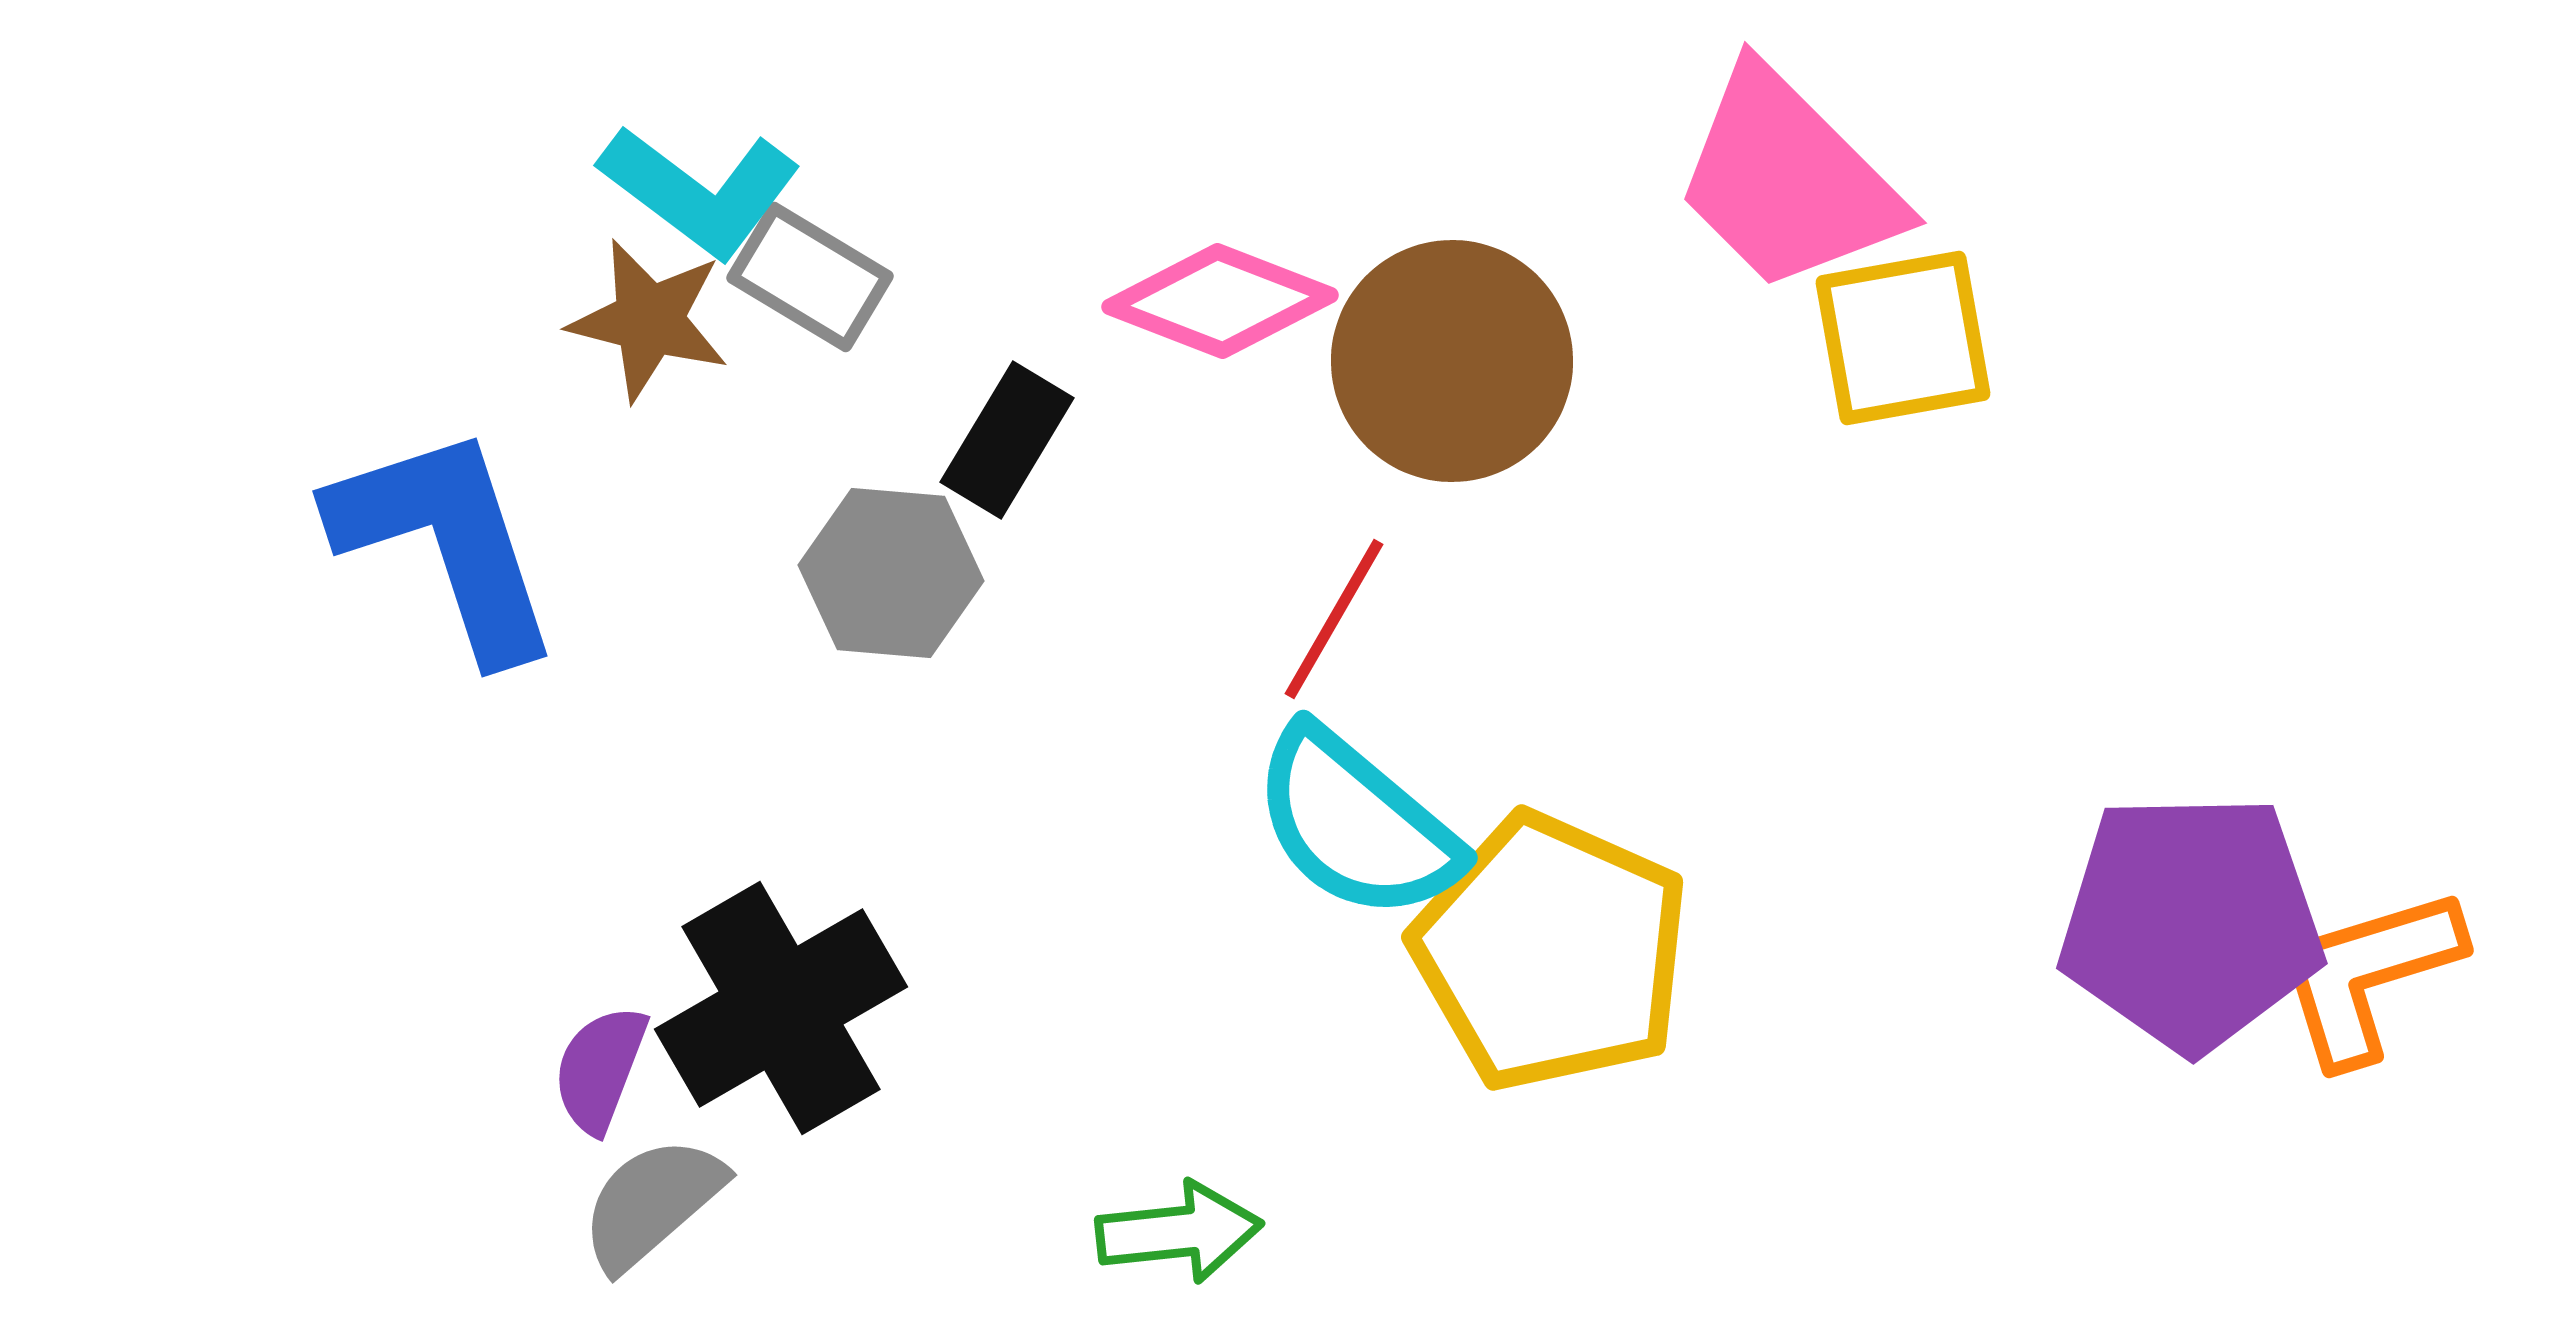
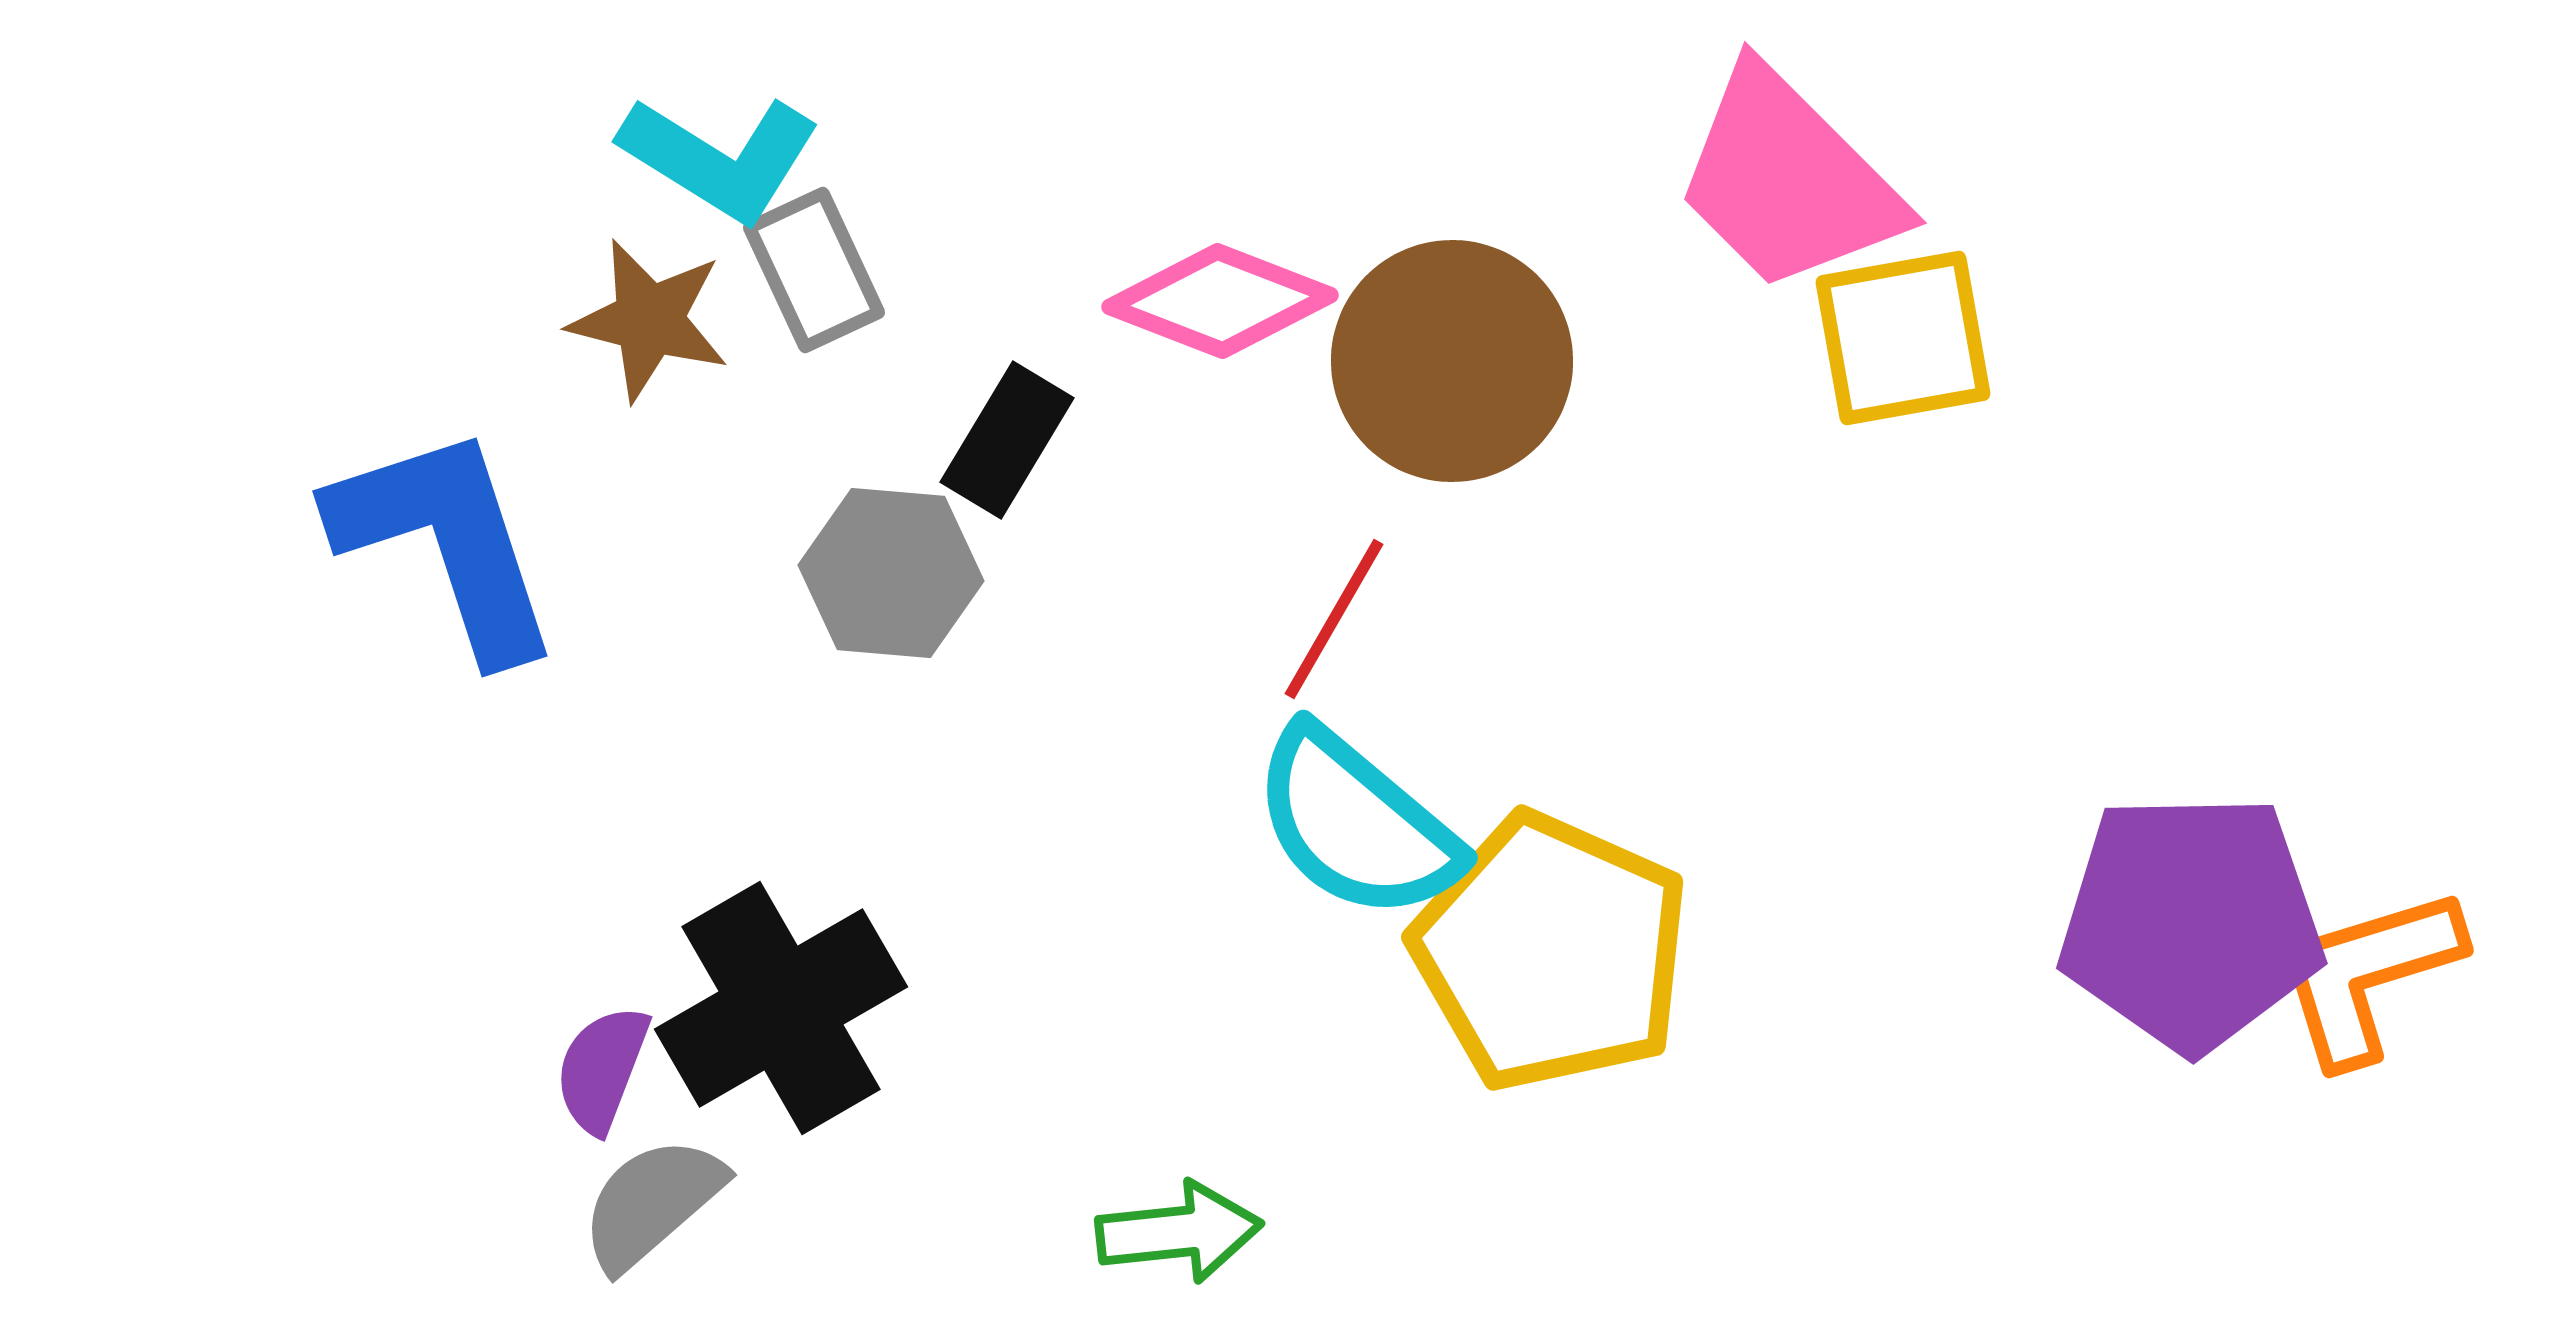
cyan L-shape: moved 20 px right, 33 px up; rotated 5 degrees counterclockwise
gray rectangle: moved 4 px right, 7 px up; rotated 34 degrees clockwise
purple semicircle: moved 2 px right
